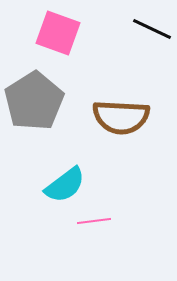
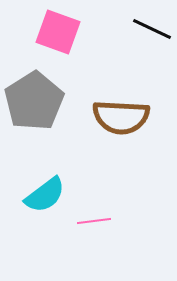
pink square: moved 1 px up
cyan semicircle: moved 20 px left, 10 px down
